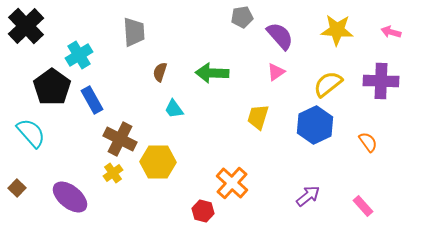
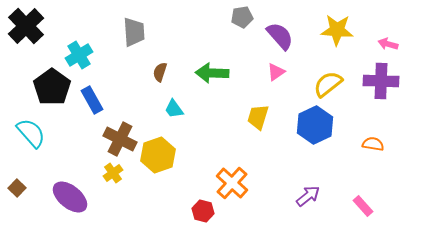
pink arrow: moved 3 px left, 12 px down
orange semicircle: moved 5 px right, 2 px down; rotated 45 degrees counterclockwise
yellow hexagon: moved 7 px up; rotated 20 degrees counterclockwise
